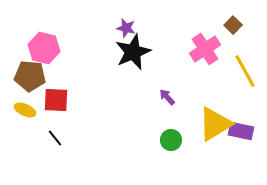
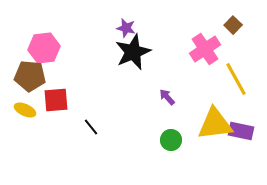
pink hexagon: rotated 20 degrees counterclockwise
yellow line: moved 9 px left, 8 px down
red square: rotated 8 degrees counterclockwise
yellow triangle: rotated 24 degrees clockwise
black line: moved 36 px right, 11 px up
